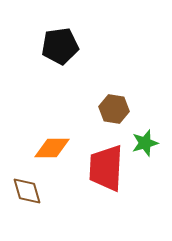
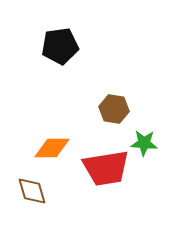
green star: moved 1 px left; rotated 20 degrees clockwise
red trapezoid: rotated 102 degrees counterclockwise
brown diamond: moved 5 px right
